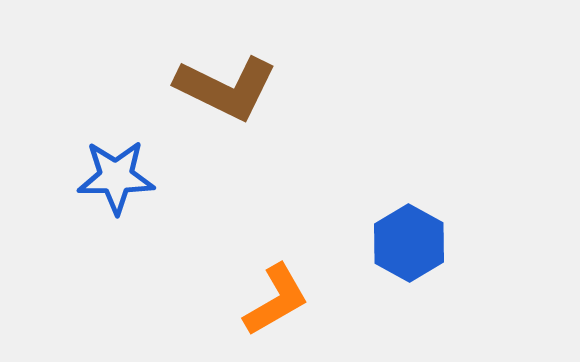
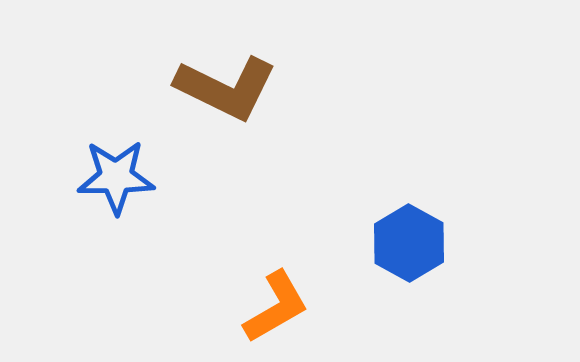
orange L-shape: moved 7 px down
